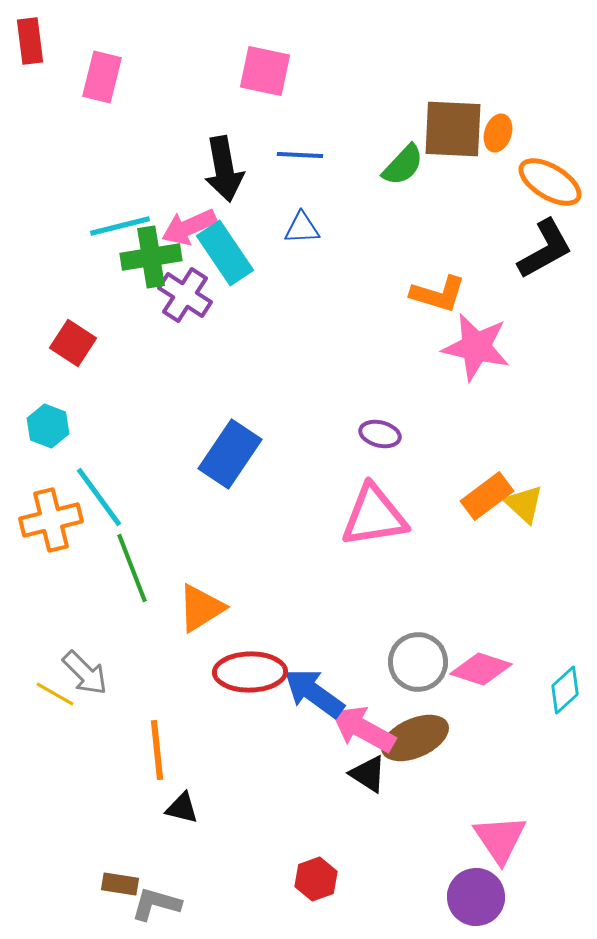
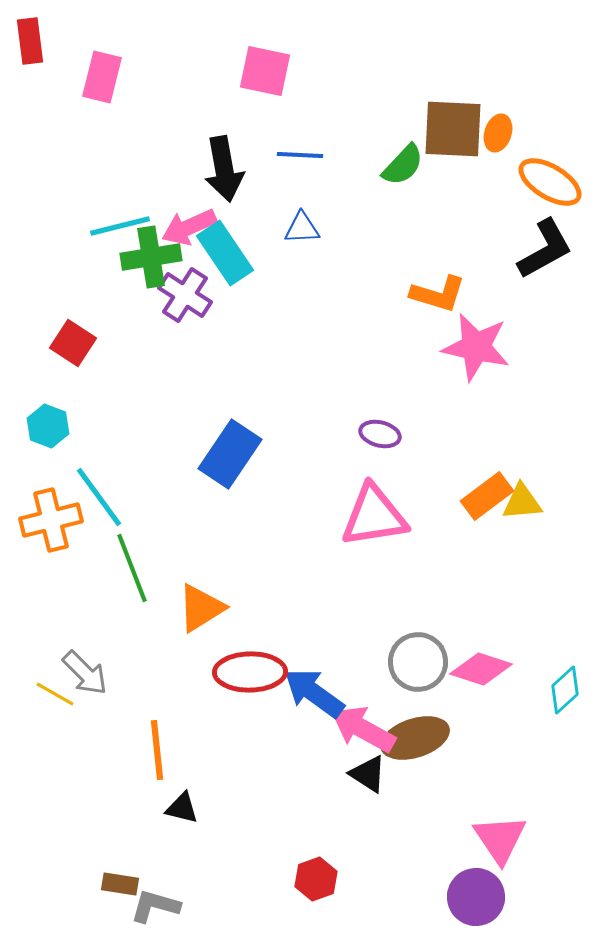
yellow triangle at (524, 504): moved 2 px left, 2 px up; rotated 48 degrees counterclockwise
brown ellipse at (415, 738): rotated 6 degrees clockwise
gray L-shape at (156, 904): moved 1 px left, 2 px down
